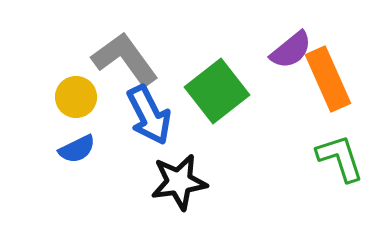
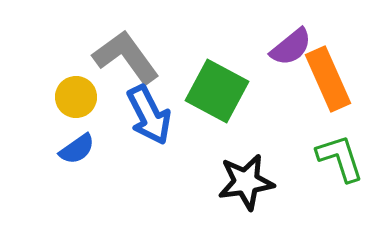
purple semicircle: moved 3 px up
gray L-shape: moved 1 px right, 2 px up
green square: rotated 24 degrees counterclockwise
blue semicircle: rotated 9 degrees counterclockwise
black star: moved 67 px right
